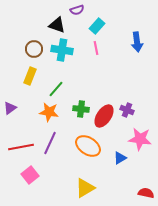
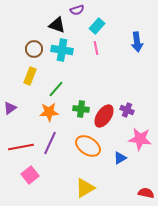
orange star: rotated 12 degrees counterclockwise
